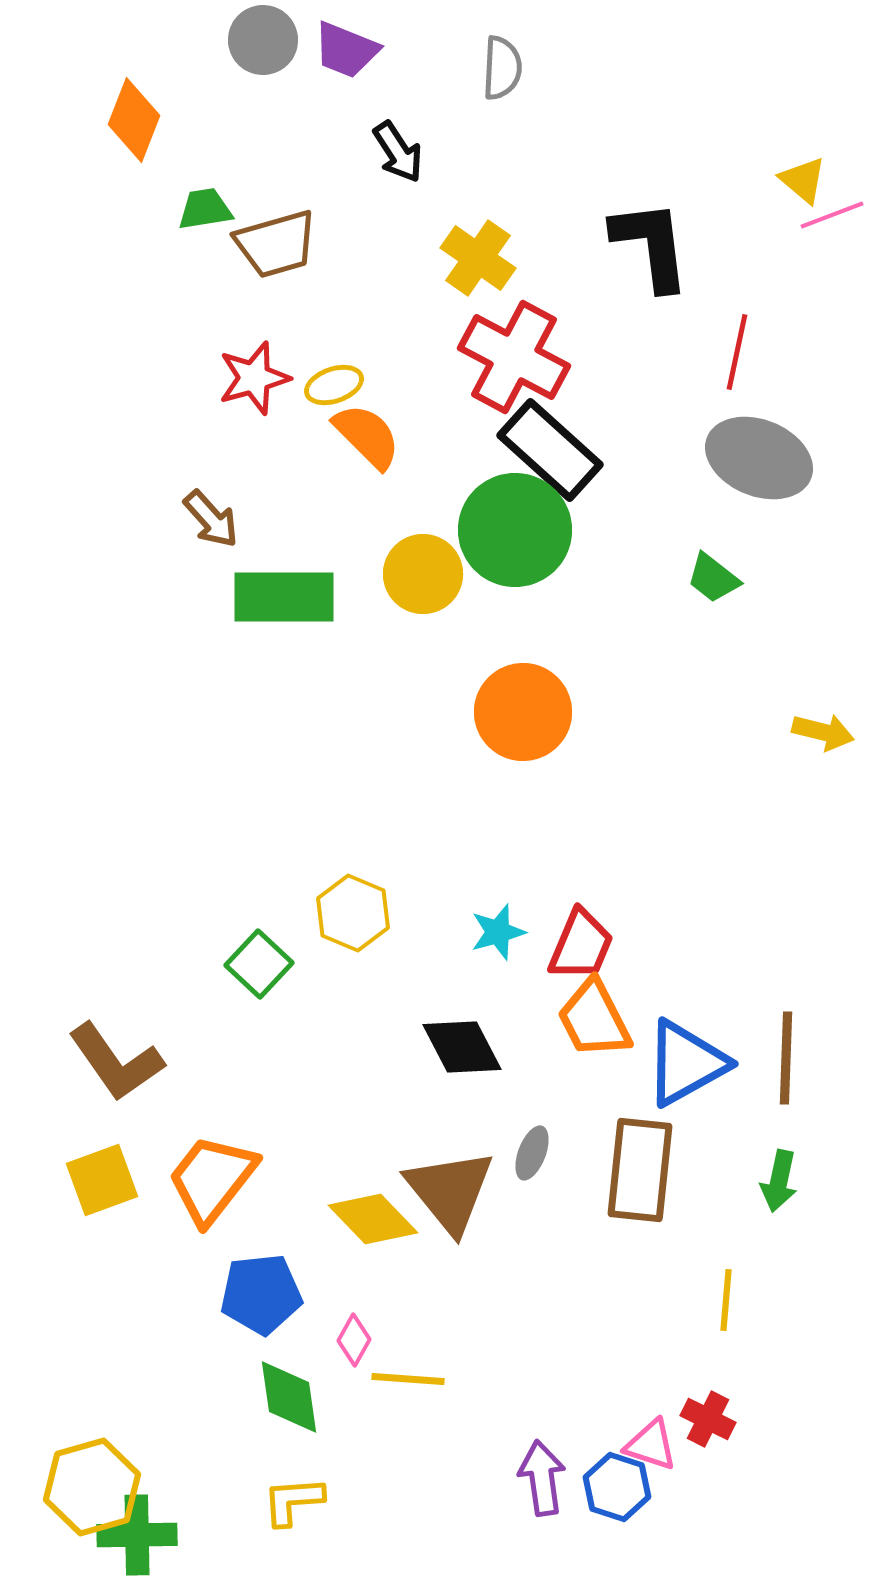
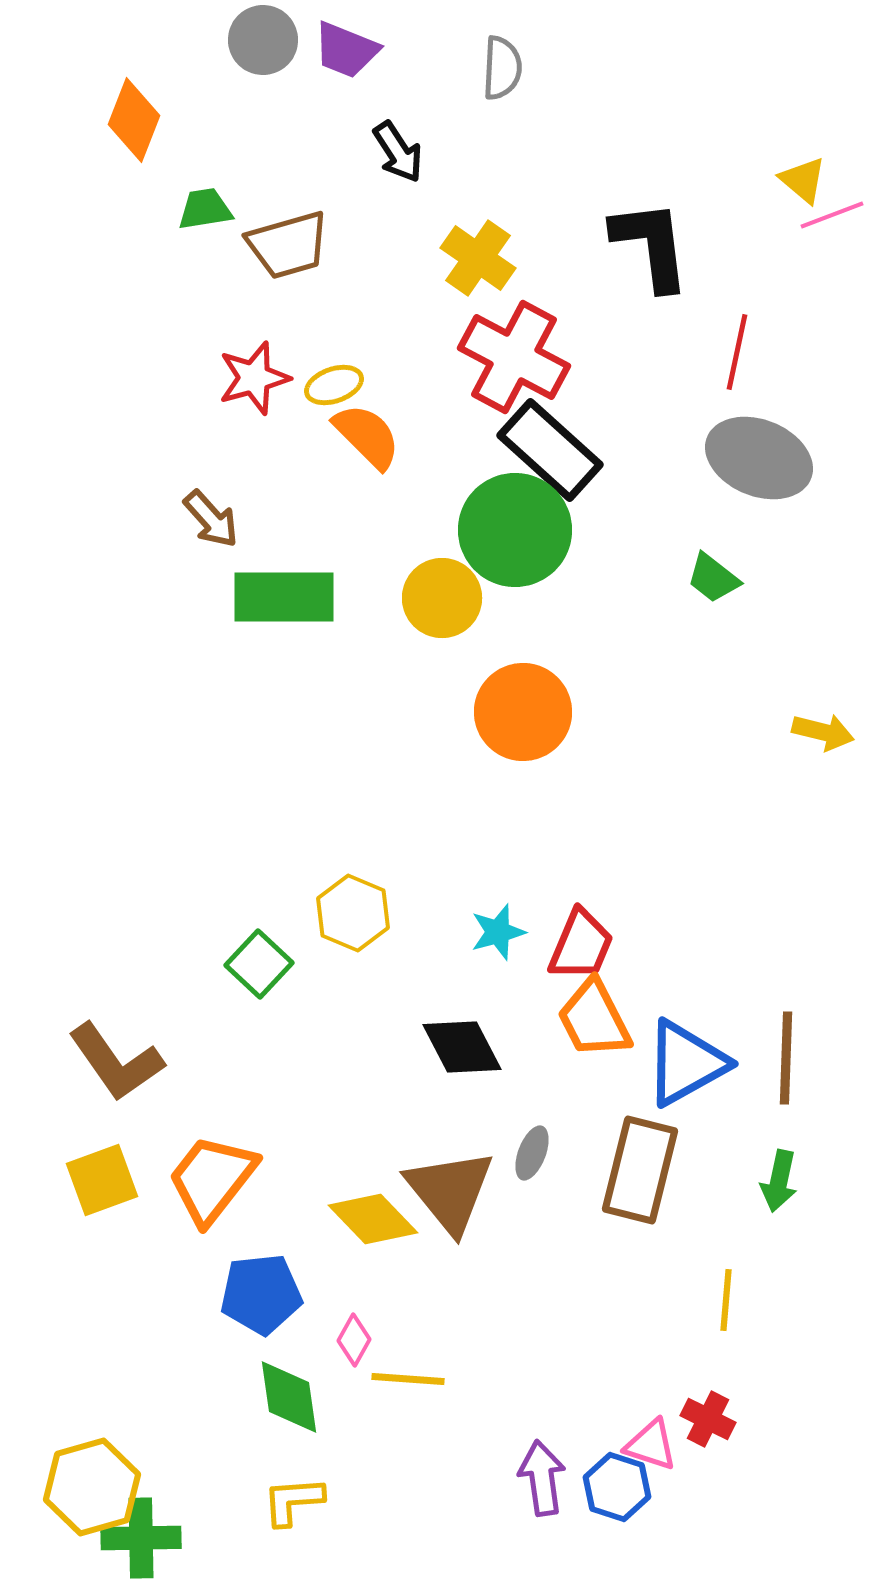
brown trapezoid at (276, 244): moved 12 px right, 1 px down
yellow circle at (423, 574): moved 19 px right, 24 px down
brown rectangle at (640, 1170): rotated 8 degrees clockwise
green cross at (137, 1535): moved 4 px right, 3 px down
